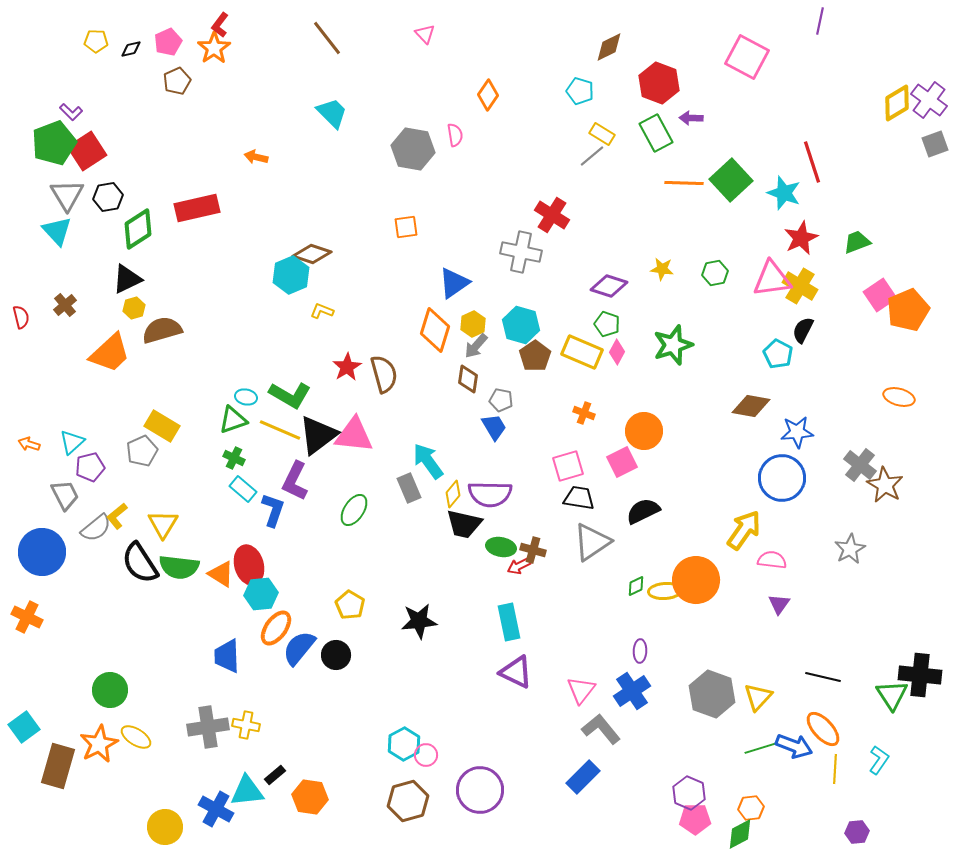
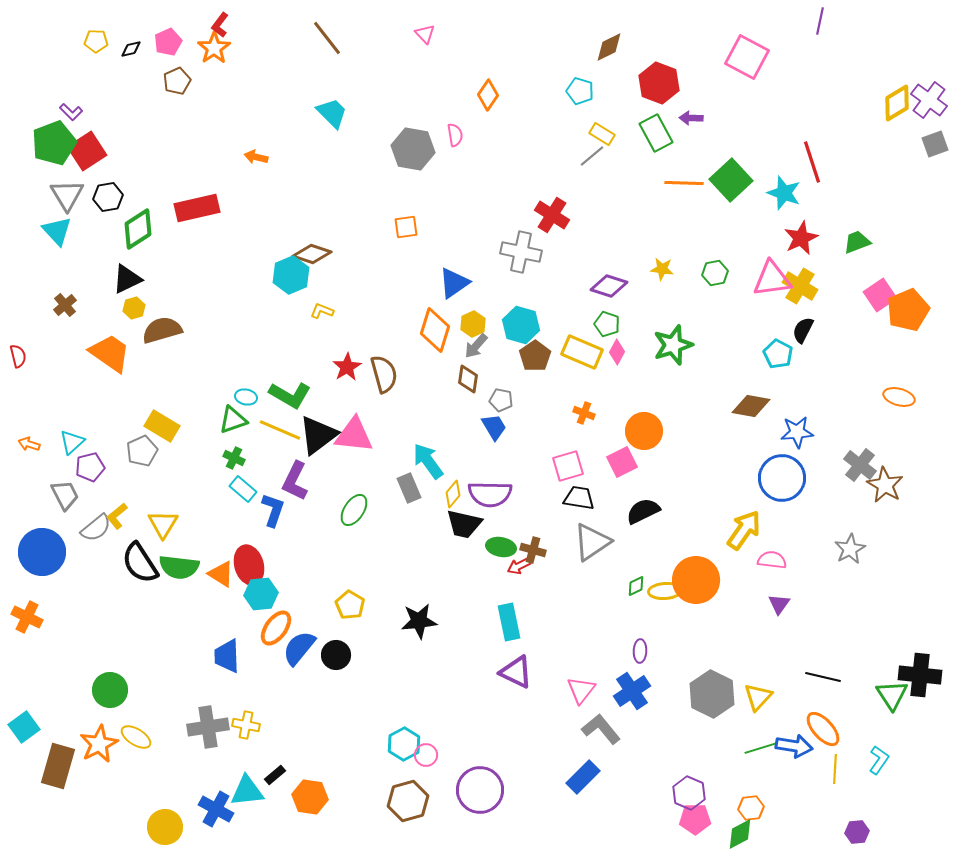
red semicircle at (21, 317): moved 3 px left, 39 px down
orange trapezoid at (110, 353): rotated 102 degrees counterclockwise
gray hexagon at (712, 694): rotated 6 degrees clockwise
blue arrow at (794, 746): rotated 12 degrees counterclockwise
